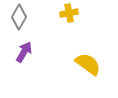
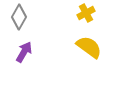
yellow cross: moved 17 px right; rotated 18 degrees counterclockwise
yellow semicircle: moved 1 px right, 17 px up
